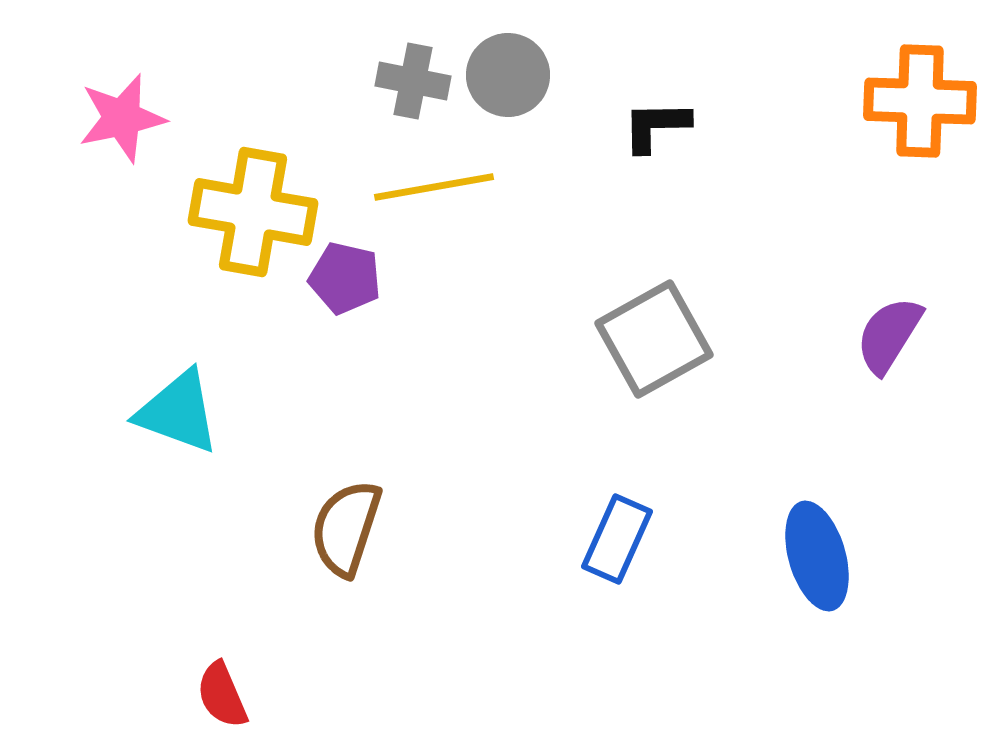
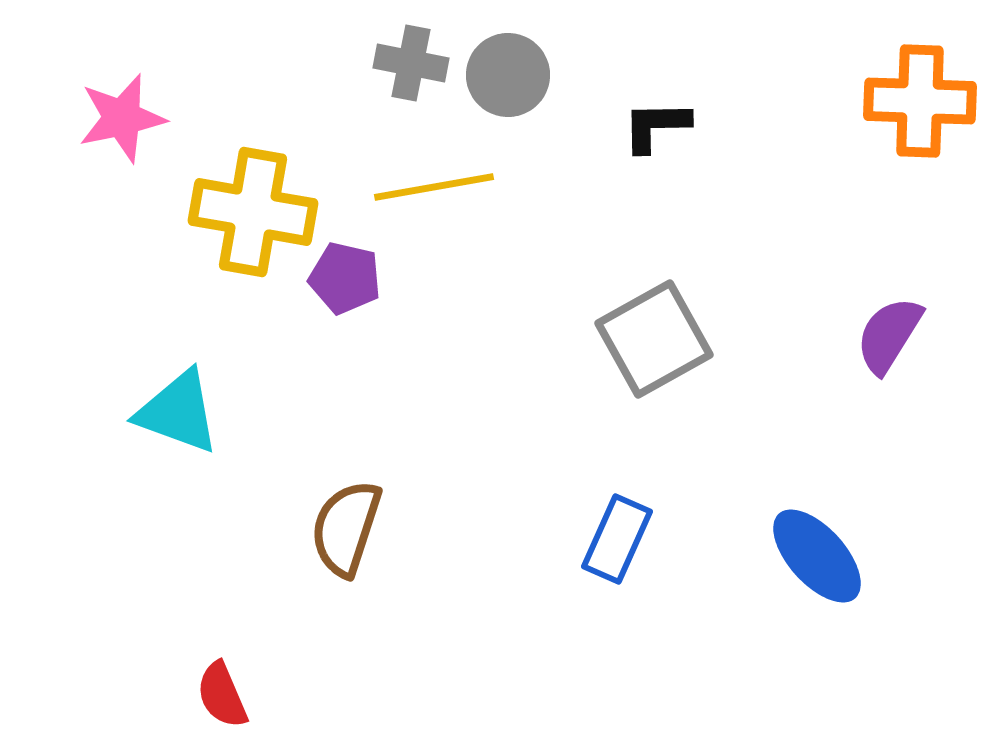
gray cross: moved 2 px left, 18 px up
blue ellipse: rotated 26 degrees counterclockwise
